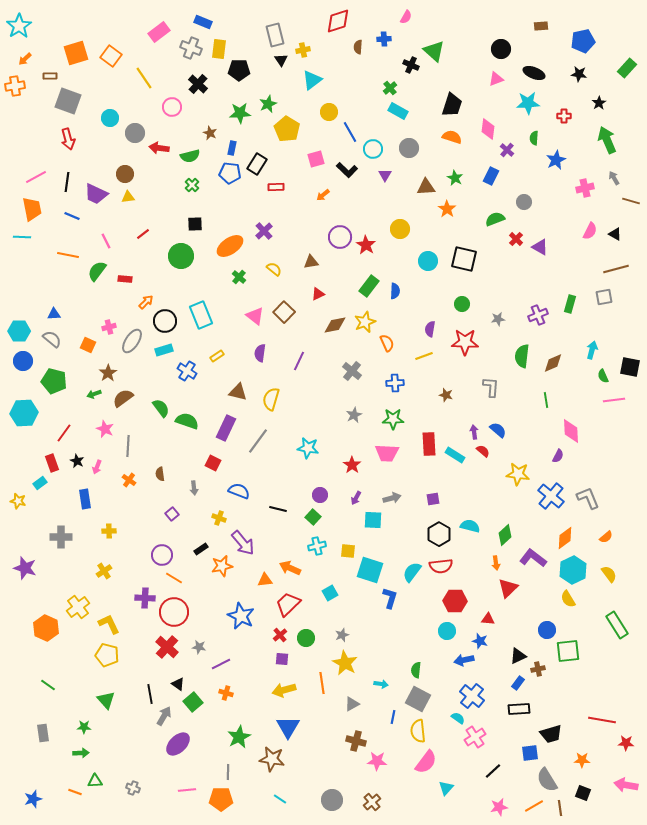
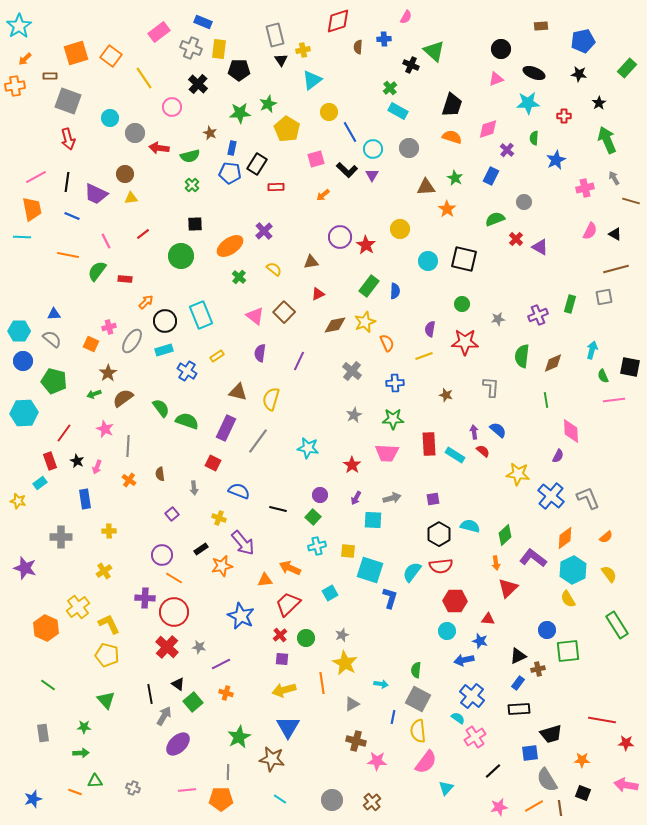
pink diamond at (488, 129): rotated 65 degrees clockwise
purple triangle at (385, 175): moved 13 px left
yellow triangle at (128, 197): moved 3 px right, 1 px down
orange square at (88, 345): moved 3 px right, 1 px up
red rectangle at (52, 463): moved 2 px left, 2 px up
